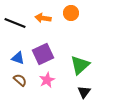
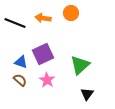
blue triangle: moved 3 px right, 4 px down
pink star: rotated 14 degrees counterclockwise
black triangle: moved 3 px right, 2 px down
